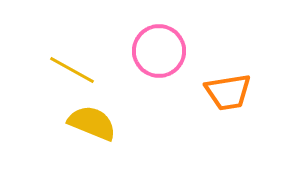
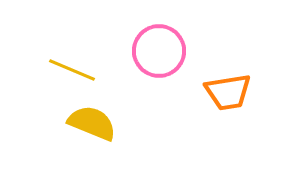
yellow line: rotated 6 degrees counterclockwise
